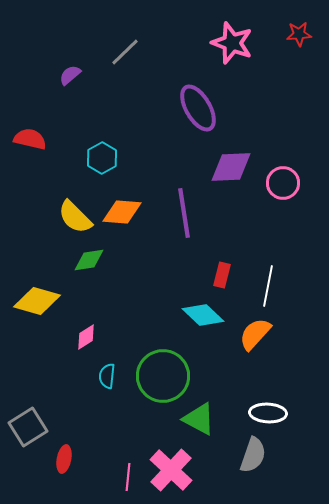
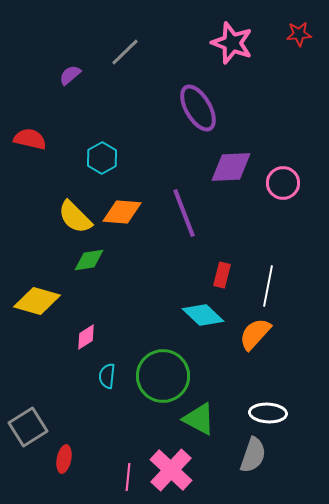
purple line: rotated 12 degrees counterclockwise
